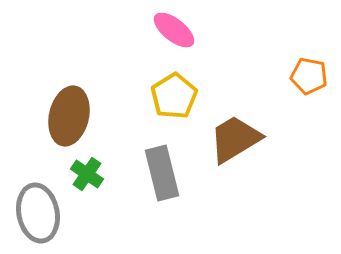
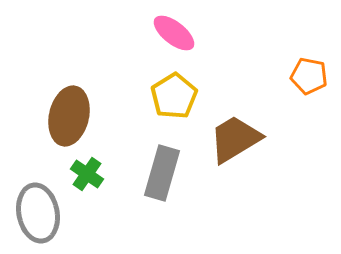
pink ellipse: moved 3 px down
gray rectangle: rotated 30 degrees clockwise
